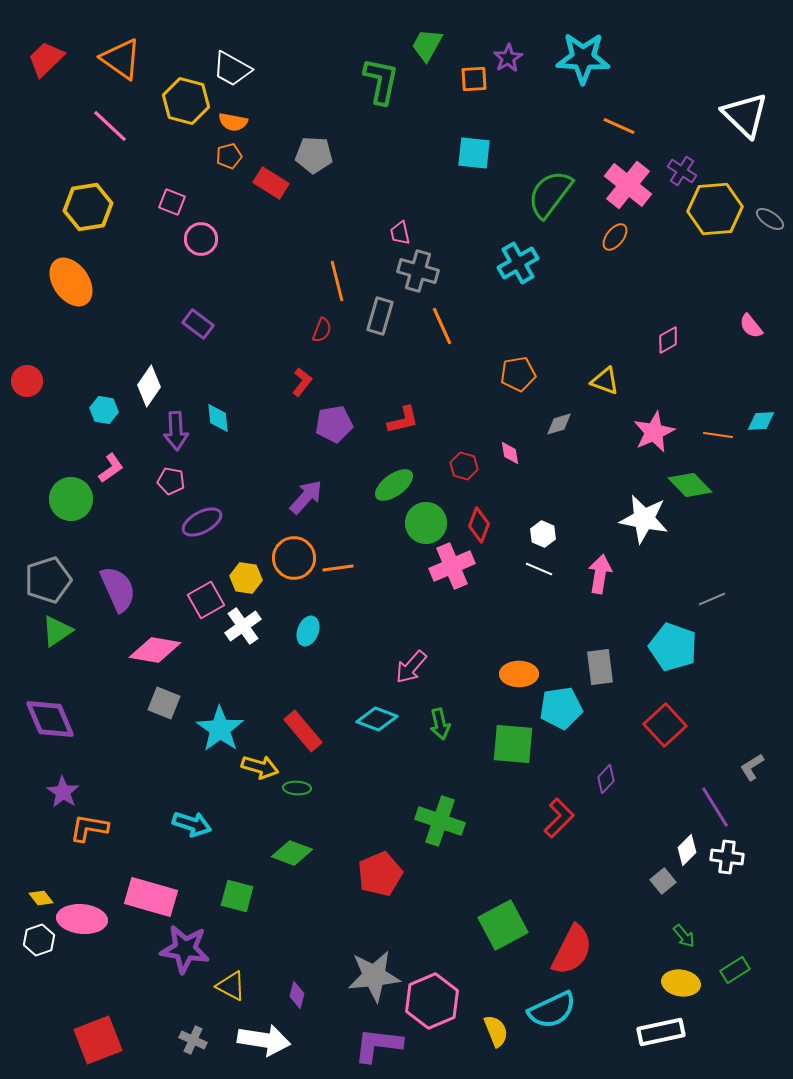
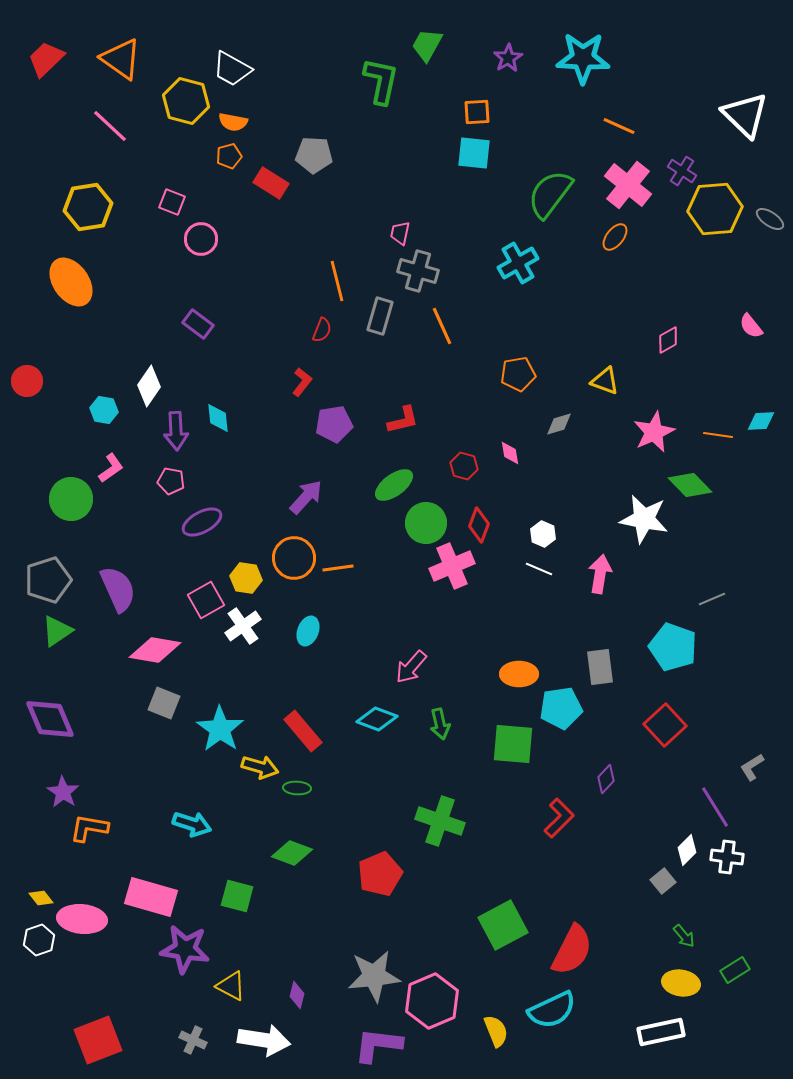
orange square at (474, 79): moved 3 px right, 33 px down
pink trapezoid at (400, 233): rotated 25 degrees clockwise
